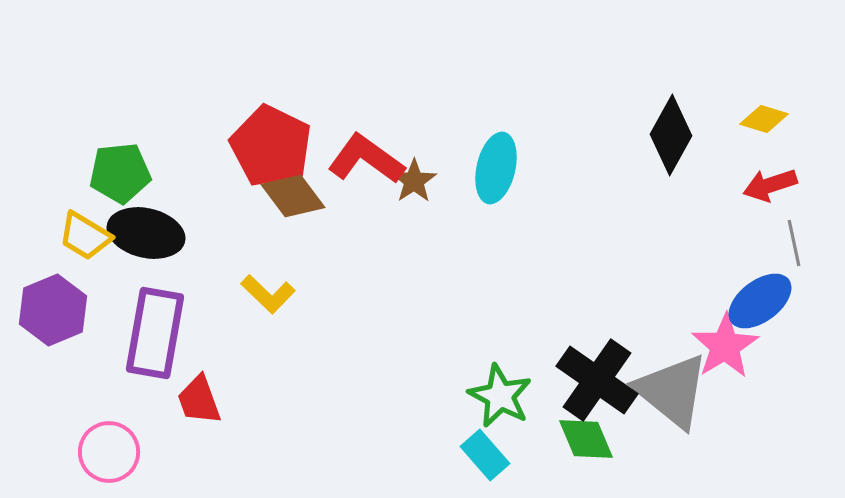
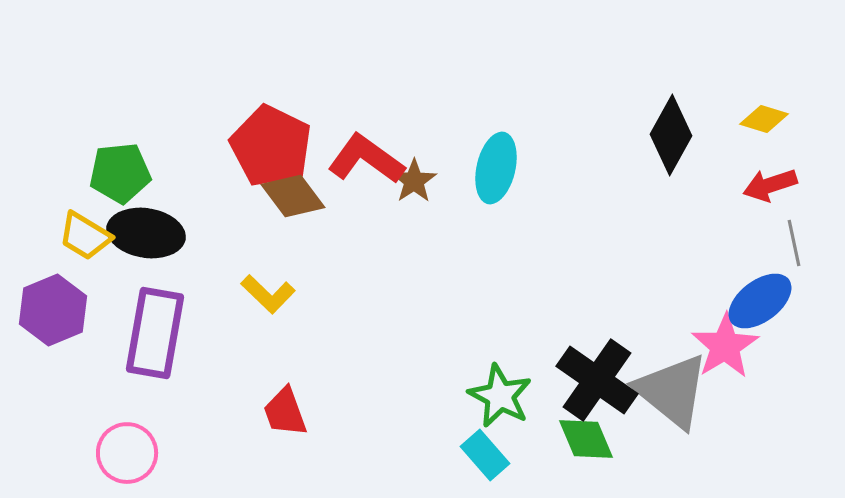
black ellipse: rotated 4 degrees counterclockwise
red trapezoid: moved 86 px right, 12 px down
pink circle: moved 18 px right, 1 px down
